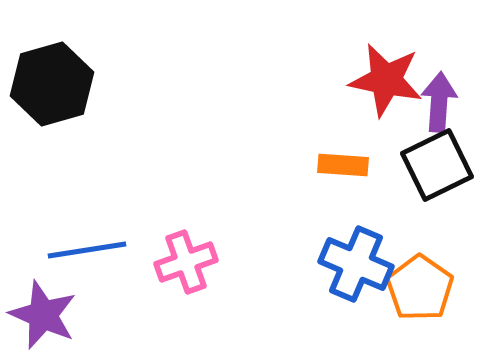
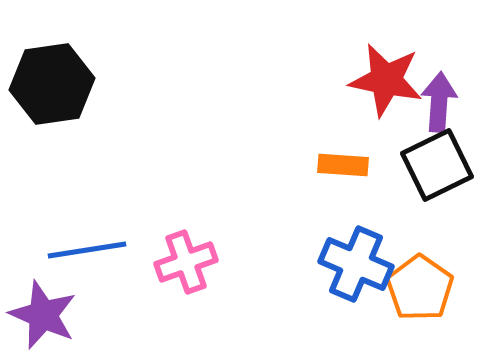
black hexagon: rotated 8 degrees clockwise
